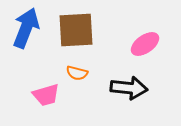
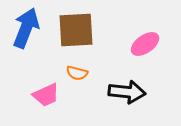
black arrow: moved 2 px left, 4 px down
pink trapezoid: rotated 8 degrees counterclockwise
